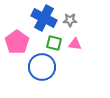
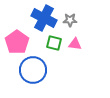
blue circle: moved 9 px left, 3 px down
